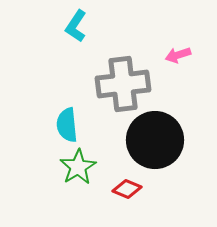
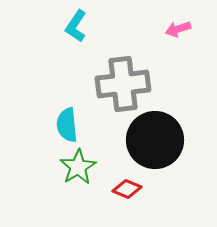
pink arrow: moved 26 px up
